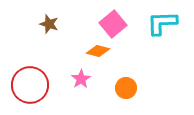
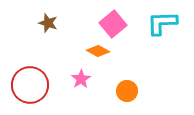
brown star: moved 1 px left, 1 px up
orange diamond: rotated 15 degrees clockwise
orange circle: moved 1 px right, 3 px down
